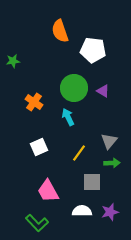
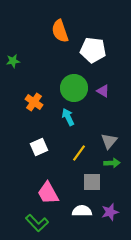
pink trapezoid: moved 2 px down
